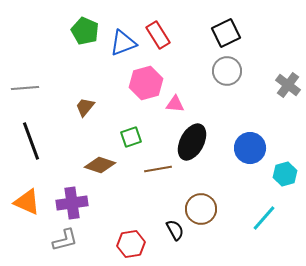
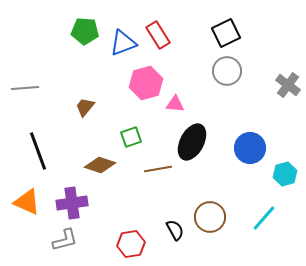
green pentagon: rotated 20 degrees counterclockwise
black line: moved 7 px right, 10 px down
brown circle: moved 9 px right, 8 px down
